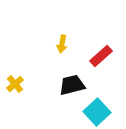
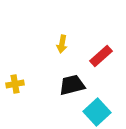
yellow cross: rotated 30 degrees clockwise
